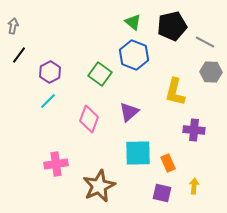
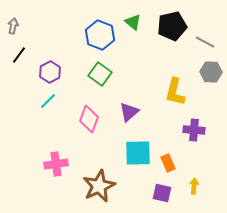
blue hexagon: moved 34 px left, 20 px up
